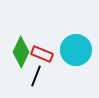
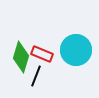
green diamond: moved 5 px down; rotated 8 degrees counterclockwise
